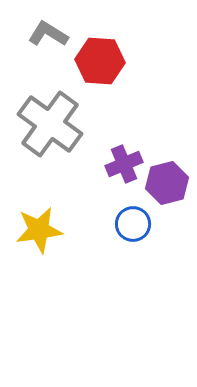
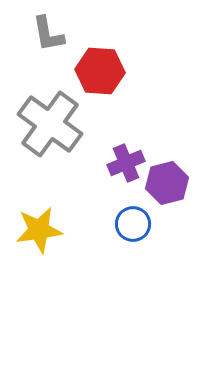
gray L-shape: rotated 132 degrees counterclockwise
red hexagon: moved 10 px down
purple cross: moved 2 px right, 1 px up
